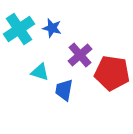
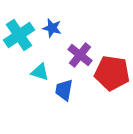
cyan cross: moved 6 px down
purple cross: rotated 10 degrees counterclockwise
